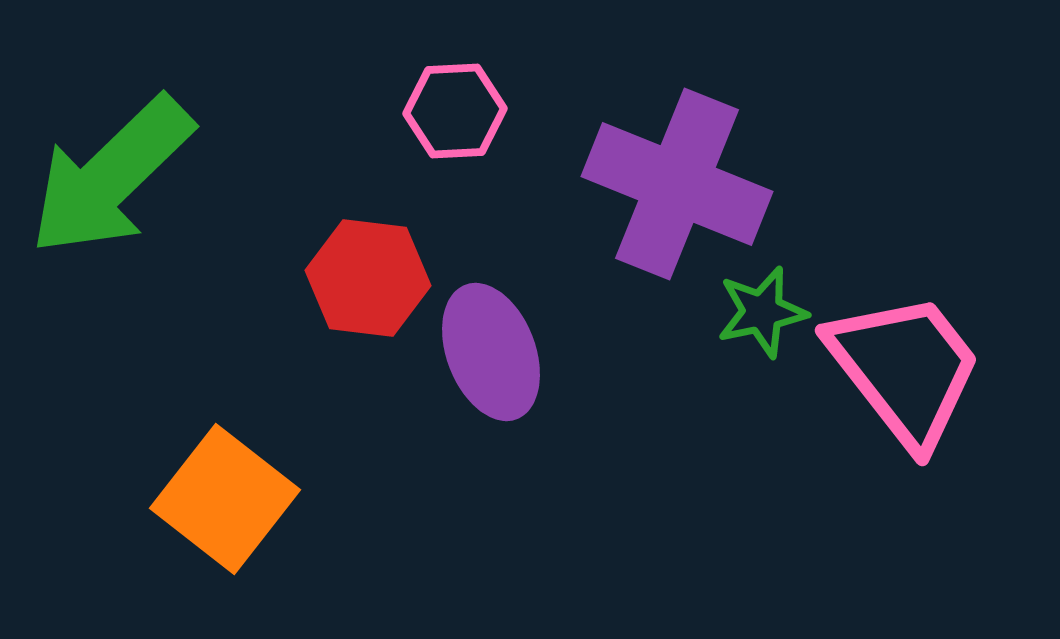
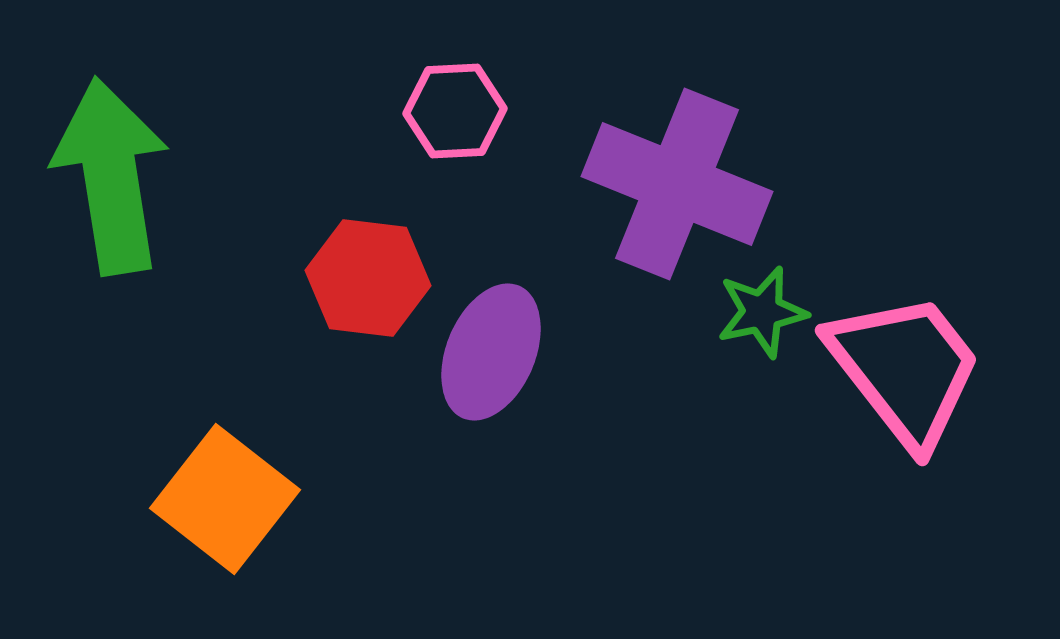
green arrow: rotated 125 degrees clockwise
purple ellipse: rotated 44 degrees clockwise
